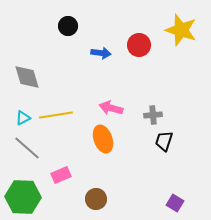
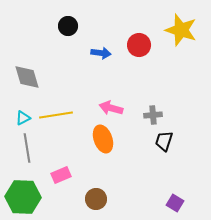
gray line: rotated 40 degrees clockwise
